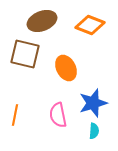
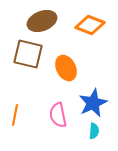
brown square: moved 3 px right
blue star: rotated 8 degrees counterclockwise
